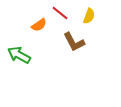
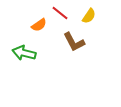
yellow semicircle: rotated 14 degrees clockwise
green arrow: moved 5 px right, 2 px up; rotated 15 degrees counterclockwise
